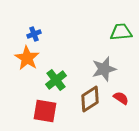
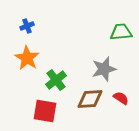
blue cross: moved 7 px left, 8 px up
brown diamond: rotated 28 degrees clockwise
